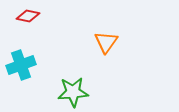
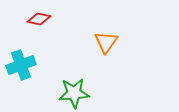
red diamond: moved 11 px right, 3 px down
green star: moved 1 px right, 1 px down
